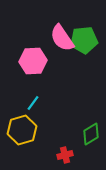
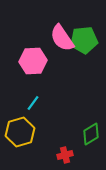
yellow hexagon: moved 2 px left, 2 px down
